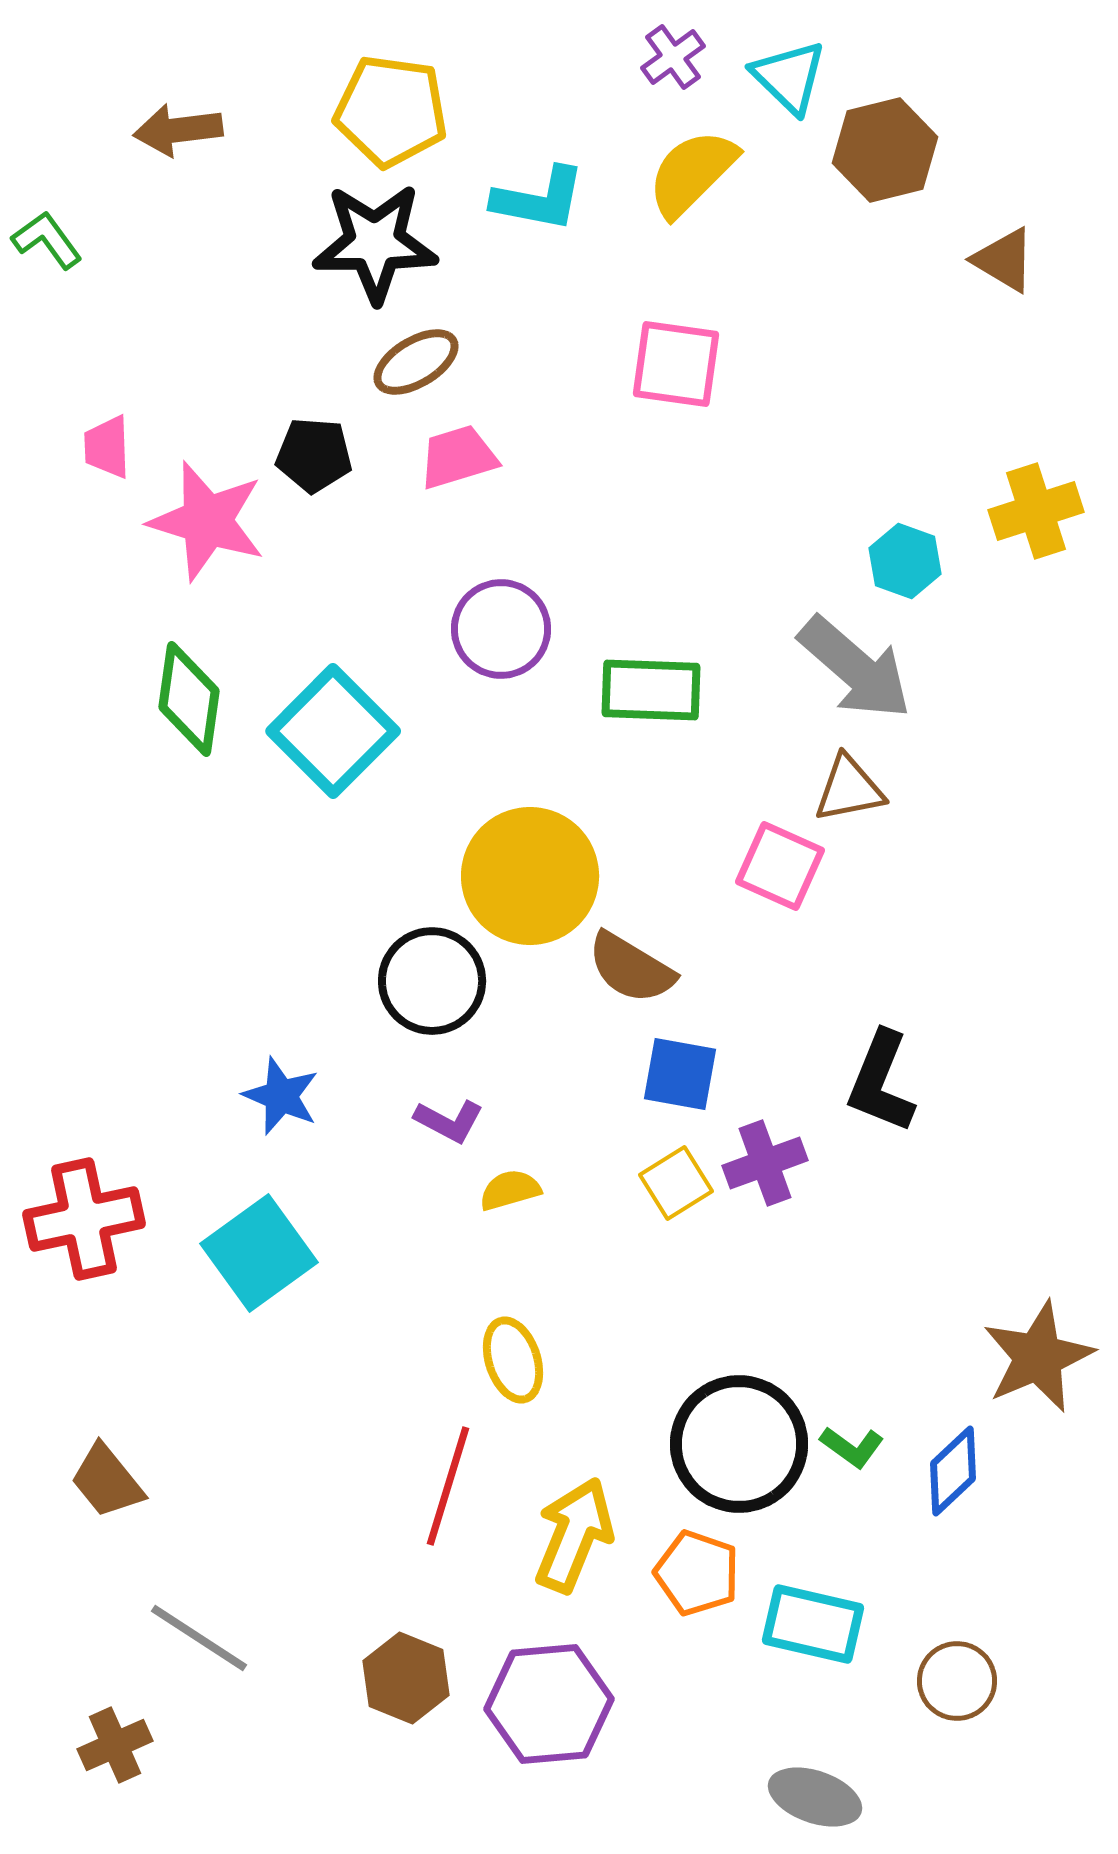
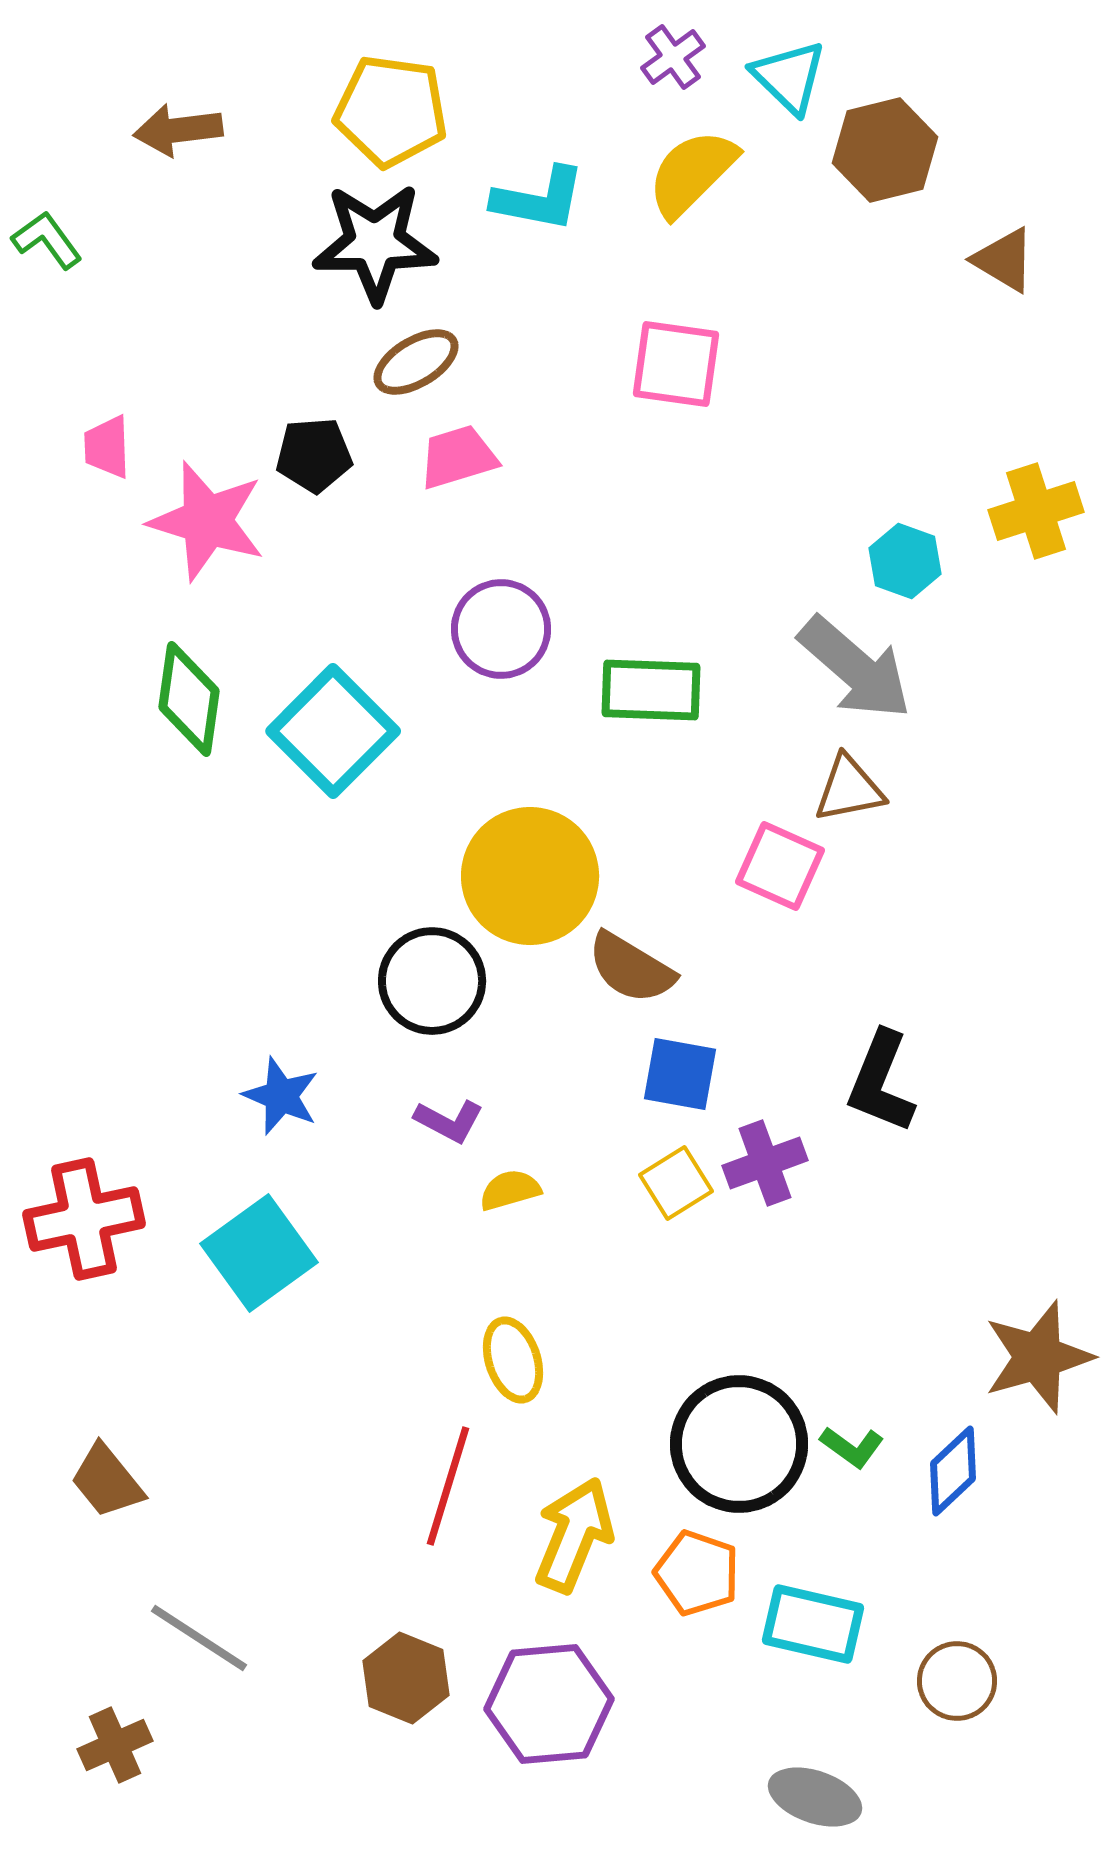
black pentagon at (314, 455): rotated 8 degrees counterclockwise
brown star at (1038, 1357): rotated 7 degrees clockwise
